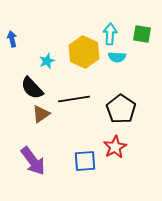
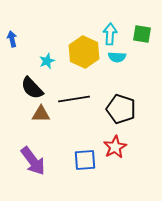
black pentagon: rotated 16 degrees counterclockwise
brown triangle: rotated 36 degrees clockwise
blue square: moved 1 px up
